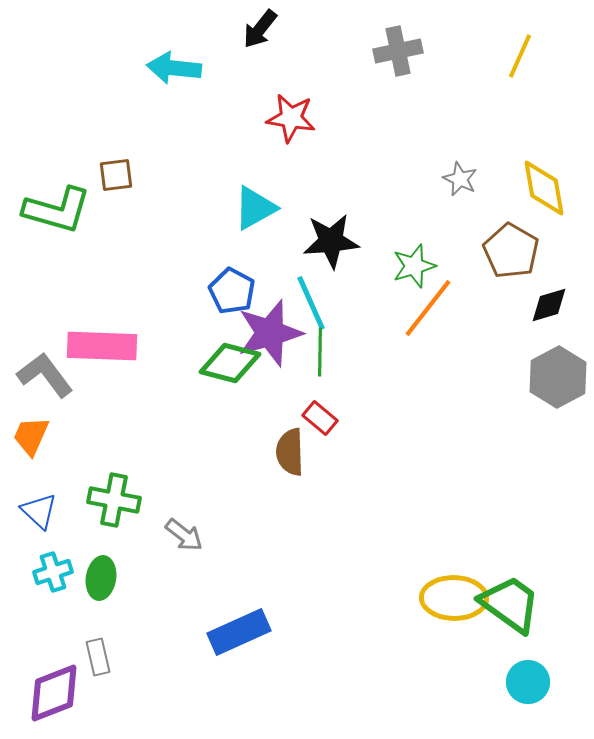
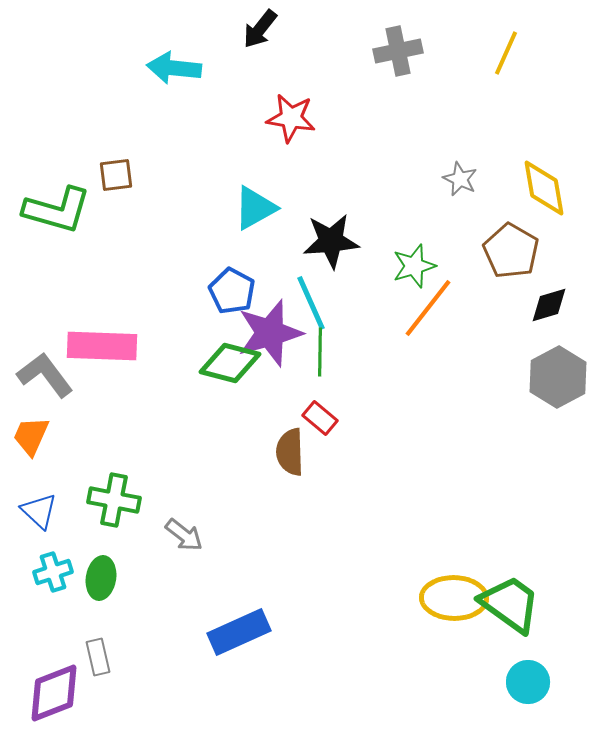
yellow line: moved 14 px left, 3 px up
